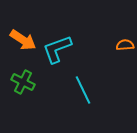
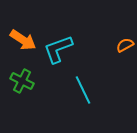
orange semicircle: rotated 24 degrees counterclockwise
cyan L-shape: moved 1 px right
green cross: moved 1 px left, 1 px up
